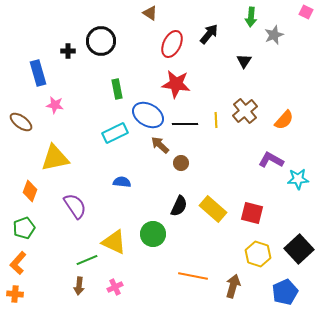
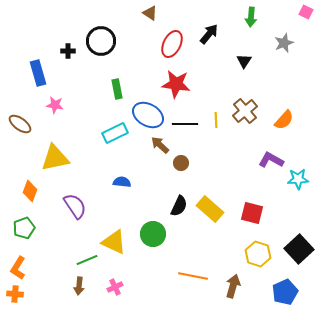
gray star at (274, 35): moved 10 px right, 8 px down
brown ellipse at (21, 122): moved 1 px left, 2 px down
yellow rectangle at (213, 209): moved 3 px left
orange L-shape at (18, 263): moved 5 px down; rotated 10 degrees counterclockwise
